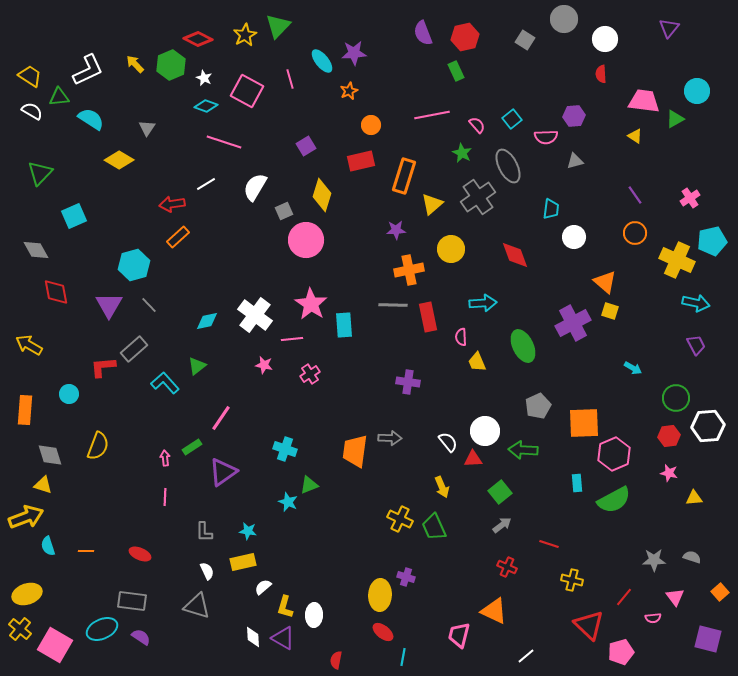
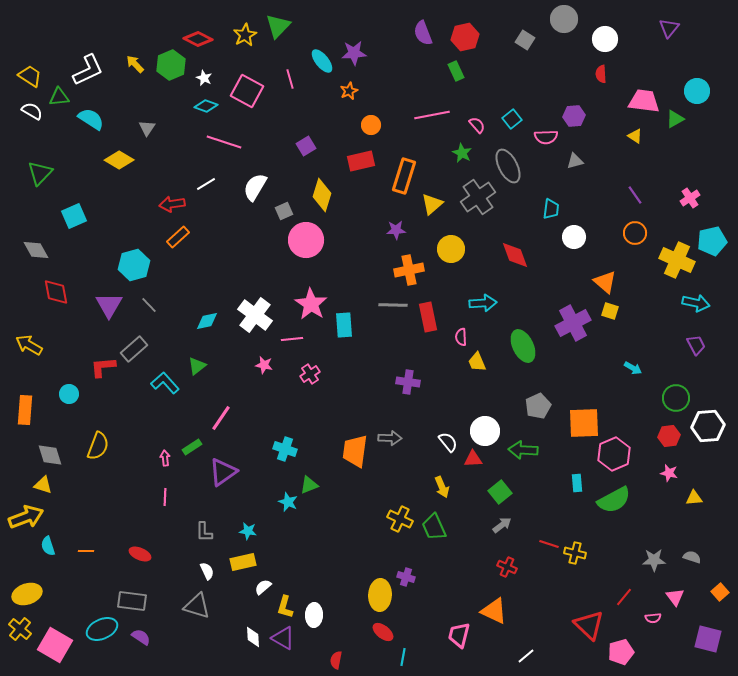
yellow cross at (572, 580): moved 3 px right, 27 px up
